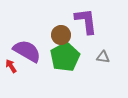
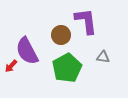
purple semicircle: rotated 148 degrees counterclockwise
green pentagon: moved 2 px right, 11 px down
red arrow: rotated 104 degrees counterclockwise
